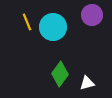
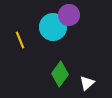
purple circle: moved 23 px left
yellow line: moved 7 px left, 18 px down
white triangle: rotated 28 degrees counterclockwise
